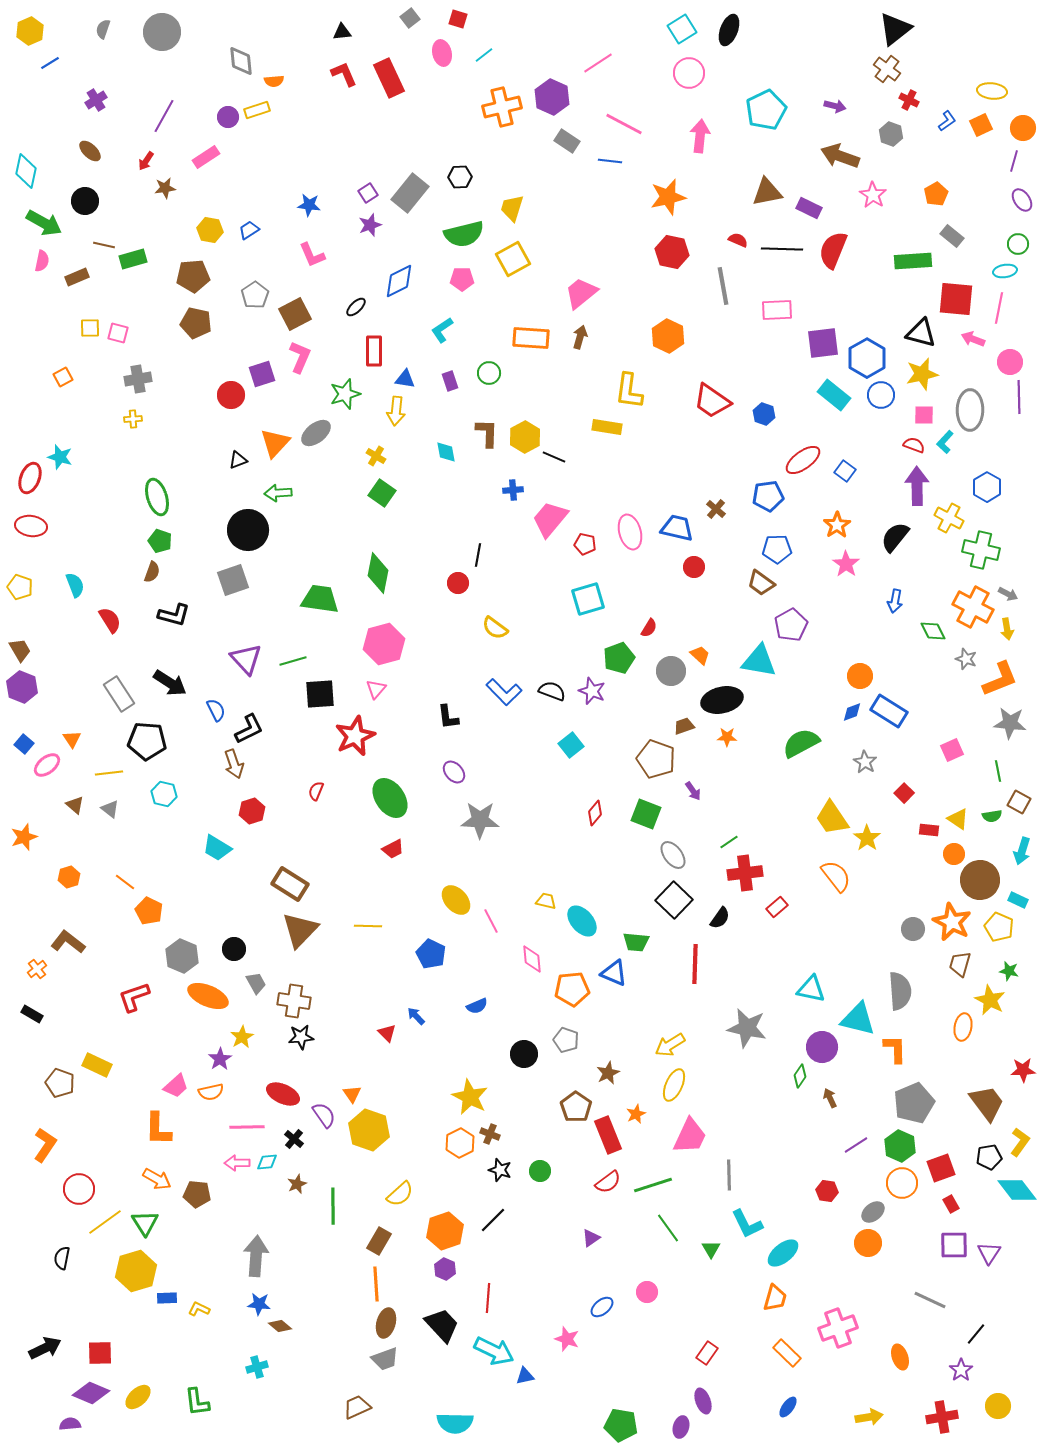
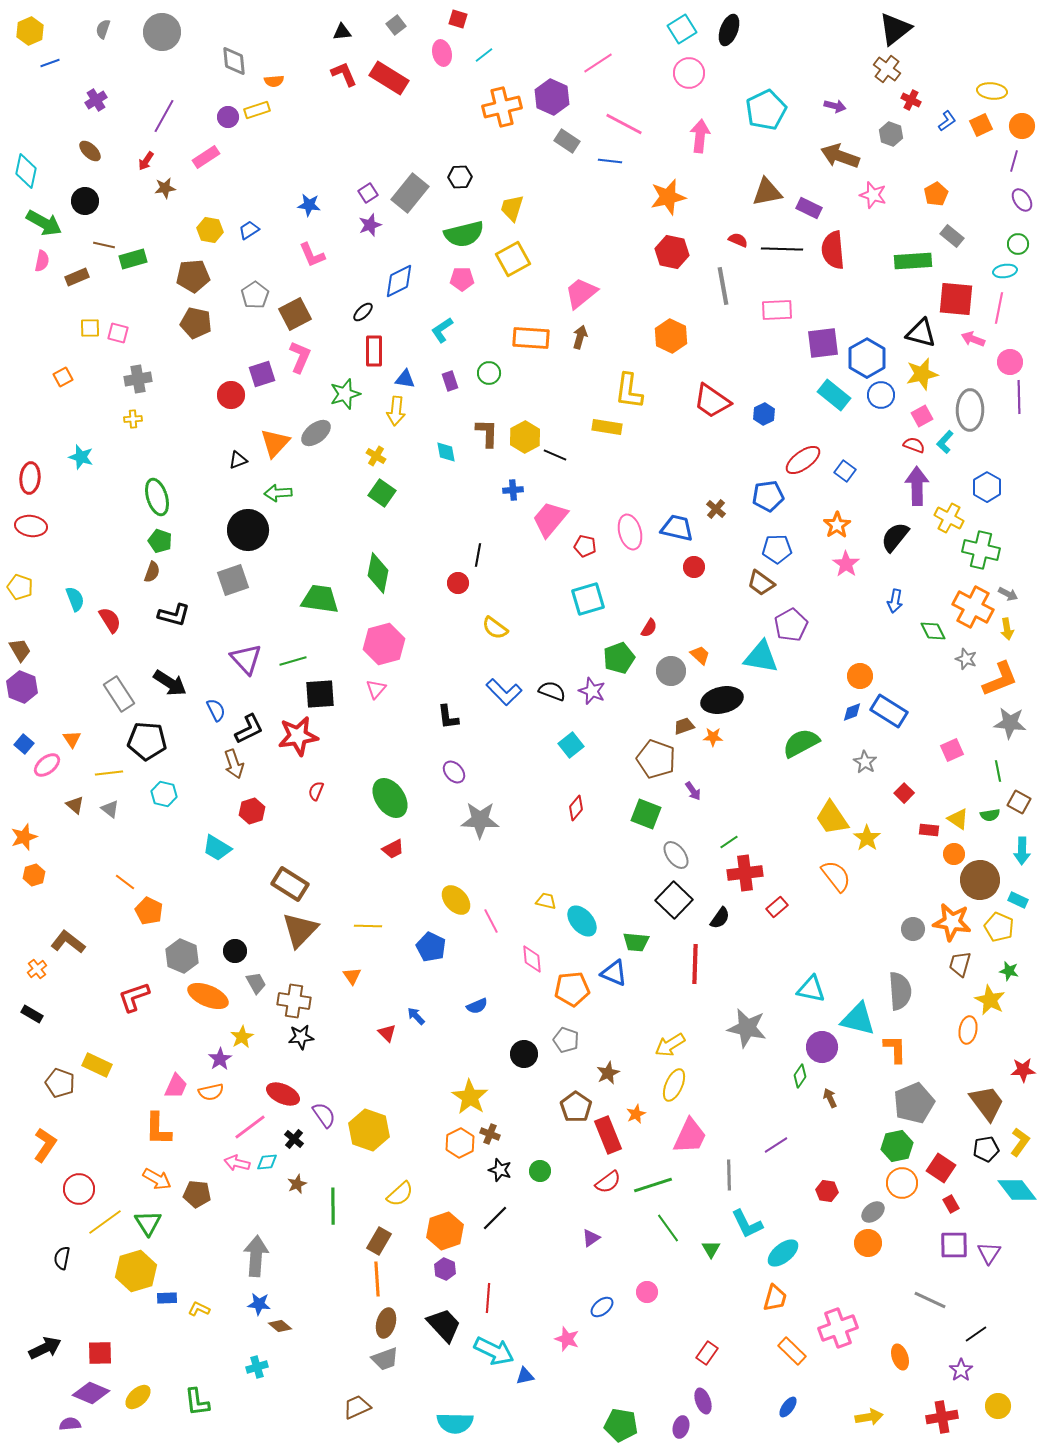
gray square at (410, 18): moved 14 px left, 7 px down
gray diamond at (241, 61): moved 7 px left
blue line at (50, 63): rotated 12 degrees clockwise
red rectangle at (389, 78): rotated 33 degrees counterclockwise
red cross at (909, 100): moved 2 px right
orange circle at (1023, 128): moved 1 px left, 2 px up
pink star at (873, 195): rotated 16 degrees counterclockwise
red semicircle at (833, 250): rotated 27 degrees counterclockwise
black ellipse at (356, 307): moved 7 px right, 5 px down
orange hexagon at (668, 336): moved 3 px right
blue hexagon at (764, 414): rotated 15 degrees clockwise
pink square at (924, 415): moved 2 px left, 1 px down; rotated 30 degrees counterclockwise
cyan star at (60, 457): moved 21 px right
black line at (554, 457): moved 1 px right, 2 px up
red ellipse at (30, 478): rotated 16 degrees counterclockwise
red pentagon at (585, 544): moved 2 px down
cyan semicircle at (75, 585): moved 14 px down
cyan triangle at (759, 661): moved 2 px right, 4 px up
red star at (355, 736): moved 57 px left; rotated 15 degrees clockwise
orange star at (727, 737): moved 14 px left
red diamond at (595, 813): moved 19 px left, 5 px up
green semicircle at (992, 816): moved 2 px left, 1 px up
cyan arrow at (1022, 851): rotated 16 degrees counterclockwise
gray ellipse at (673, 855): moved 3 px right
orange hexagon at (69, 877): moved 35 px left, 2 px up
orange star at (952, 922): rotated 18 degrees counterclockwise
black circle at (234, 949): moved 1 px right, 2 px down
blue pentagon at (431, 954): moved 7 px up
orange ellipse at (963, 1027): moved 5 px right, 3 px down
pink trapezoid at (176, 1086): rotated 24 degrees counterclockwise
orange triangle at (352, 1094): moved 118 px up
yellow star at (470, 1097): rotated 6 degrees clockwise
pink line at (247, 1127): moved 3 px right; rotated 36 degrees counterclockwise
purple line at (856, 1145): moved 80 px left
green hexagon at (900, 1146): moved 3 px left; rotated 24 degrees clockwise
black pentagon at (989, 1157): moved 3 px left, 8 px up
pink arrow at (237, 1163): rotated 15 degrees clockwise
red square at (941, 1168): rotated 36 degrees counterclockwise
black line at (493, 1220): moved 2 px right, 2 px up
green triangle at (145, 1223): moved 3 px right
orange line at (376, 1284): moved 1 px right, 5 px up
black trapezoid at (442, 1325): moved 2 px right
black line at (976, 1334): rotated 15 degrees clockwise
orange rectangle at (787, 1353): moved 5 px right, 2 px up
